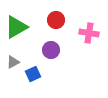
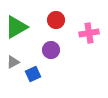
pink cross: rotated 18 degrees counterclockwise
